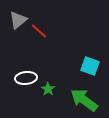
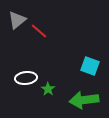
gray triangle: moved 1 px left
green arrow: rotated 44 degrees counterclockwise
